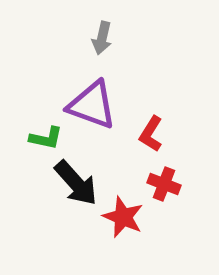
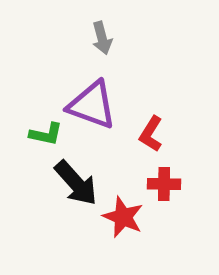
gray arrow: rotated 28 degrees counterclockwise
green L-shape: moved 4 px up
red cross: rotated 20 degrees counterclockwise
